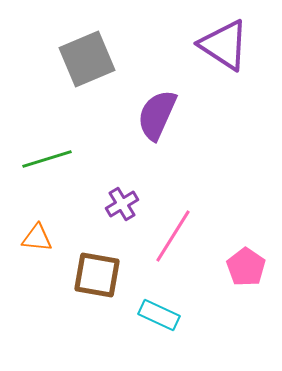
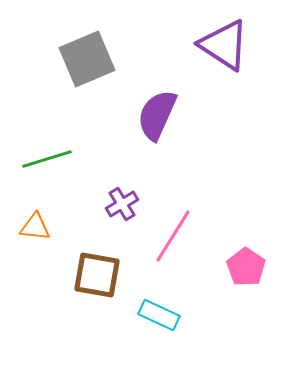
orange triangle: moved 2 px left, 11 px up
